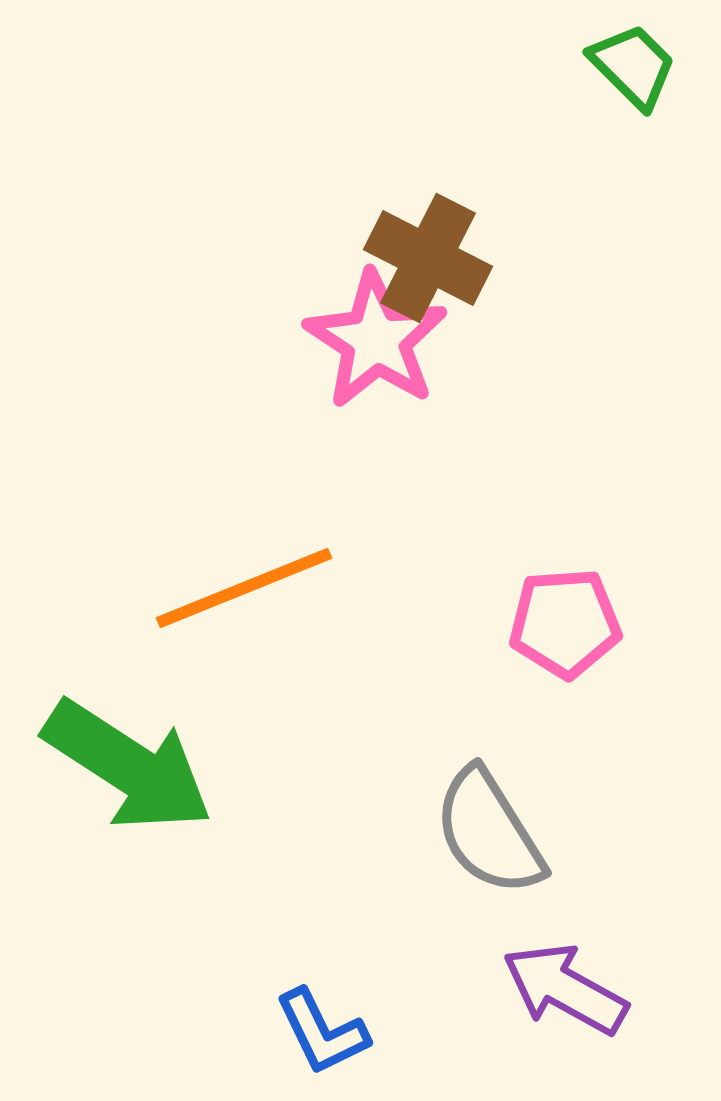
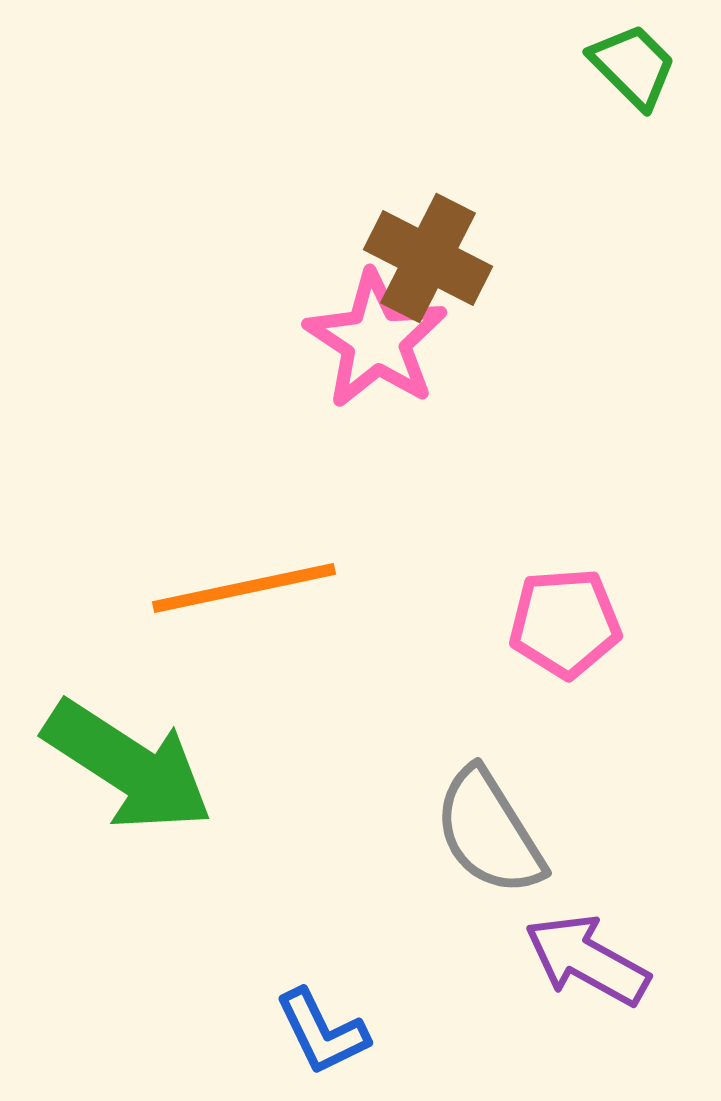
orange line: rotated 10 degrees clockwise
purple arrow: moved 22 px right, 29 px up
